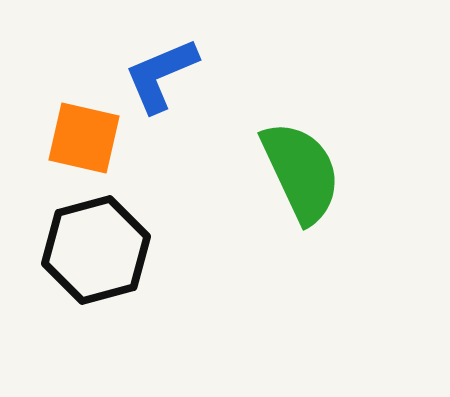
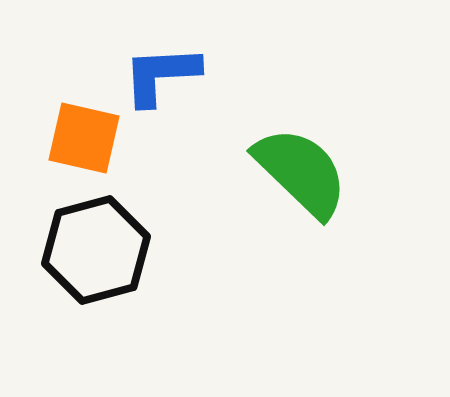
blue L-shape: rotated 20 degrees clockwise
green semicircle: rotated 21 degrees counterclockwise
